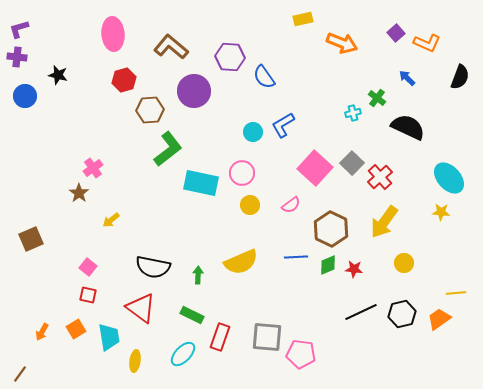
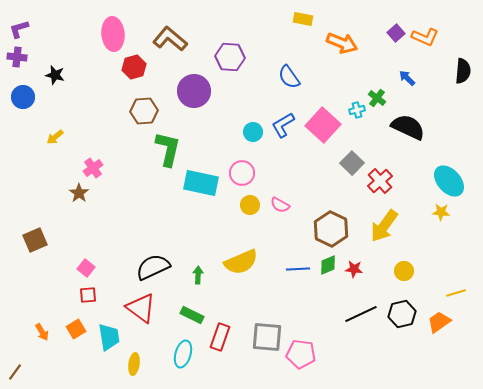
yellow rectangle at (303, 19): rotated 24 degrees clockwise
orange L-shape at (427, 43): moved 2 px left, 6 px up
brown L-shape at (171, 47): moved 1 px left, 8 px up
black star at (58, 75): moved 3 px left
blue semicircle at (264, 77): moved 25 px right
black semicircle at (460, 77): moved 3 px right, 6 px up; rotated 15 degrees counterclockwise
red hexagon at (124, 80): moved 10 px right, 13 px up
blue circle at (25, 96): moved 2 px left, 1 px down
brown hexagon at (150, 110): moved 6 px left, 1 px down
cyan cross at (353, 113): moved 4 px right, 3 px up
green L-shape at (168, 149): rotated 39 degrees counterclockwise
pink square at (315, 168): moved 8 px right, 43 px up
red cross at (380, 177): moved 4 px down
cyan ellipse at (449, 178): moved 3 px down
pink semicircle at (291, 205): moved 11 px left; rotated 66 degrees clockwise
yellow arrow at (111, 220): moved 56 px left, 83 px up
yellow arrow at (384, 222): moved 4 px down
brown square at (31, 239): moved 4 px right, 1 px down
blue line at (296, 257): moved 2 px right, 12 px down
yellow circle at (404, 263): moved 8 px down
pink square at (88, 267): moved 2 px left, 1 px down
black semicircle at (153, 267): rotated 144 degrees clockwise
yellow line at (456, 293): rotated 12 degrees counterclockwise
red square at (88, 295): rotated 18 degrees counterclockwise
black line at (361, 312): moved 2 px down
orange trapezoid at (439, 319): moved 3 px down
orange arrow at (42, 332): rotated 60 degrees counterclockwise
cyan ellipse at (183, 354): rotated 28 degrees counterclockwise
yellow ellipse at (135, 361): moved 1 px left, 3 px down
brown line at (20, 374): moved 5 px left, 2 px up
